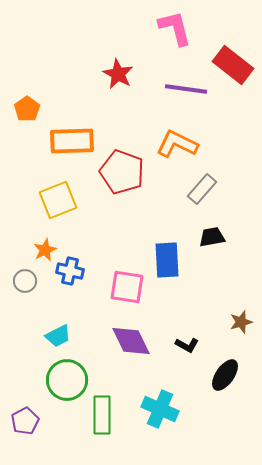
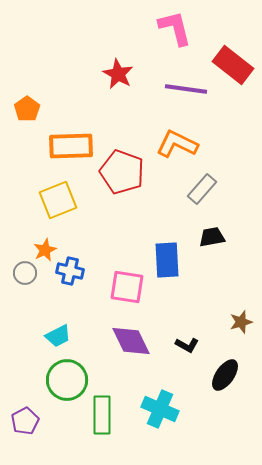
orange rectangle: moved 1 px left, 5 px down
gray circle: moved 8 px up
